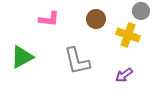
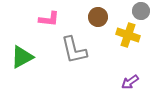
brown circle: moved 2 px right, 2 px up
gray L-shape: moved 3 px left, 11 px up
purple arrow: moved 6 px right, 7 px down
